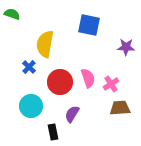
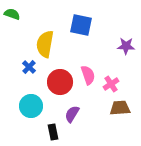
blue square: moved 8 px left
purple star: moved 1 px up
pink semicircle: moved 3 px up
